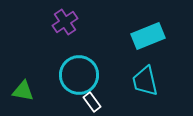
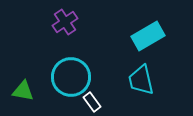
cyan rectangle: rotated 8 degrees counterclockwise
cyan circle: moved 8 px left, 2 px down
cyan trapezoid: moved 4 px left, 1 px up
